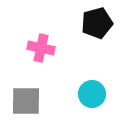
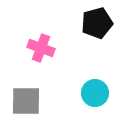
pink cross: rotated 8 degrees clockwise
cyan circle: moved 3 px right, 1 px up
